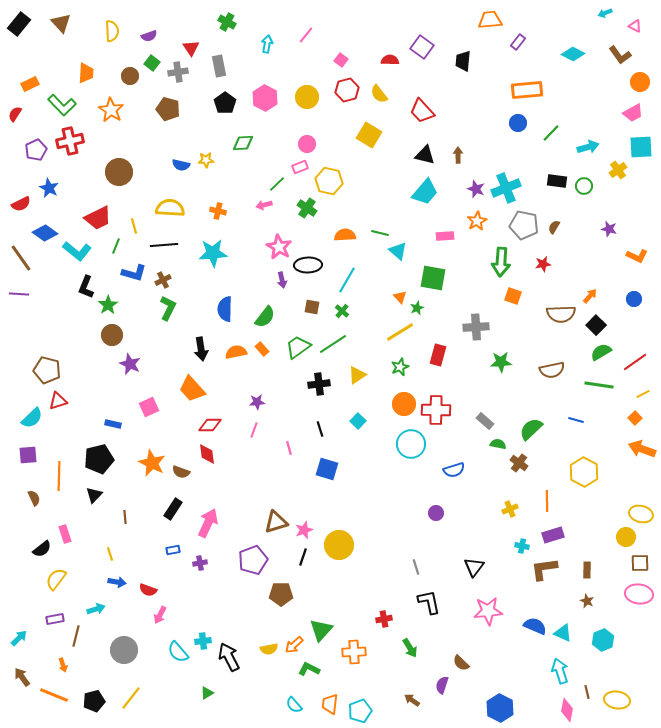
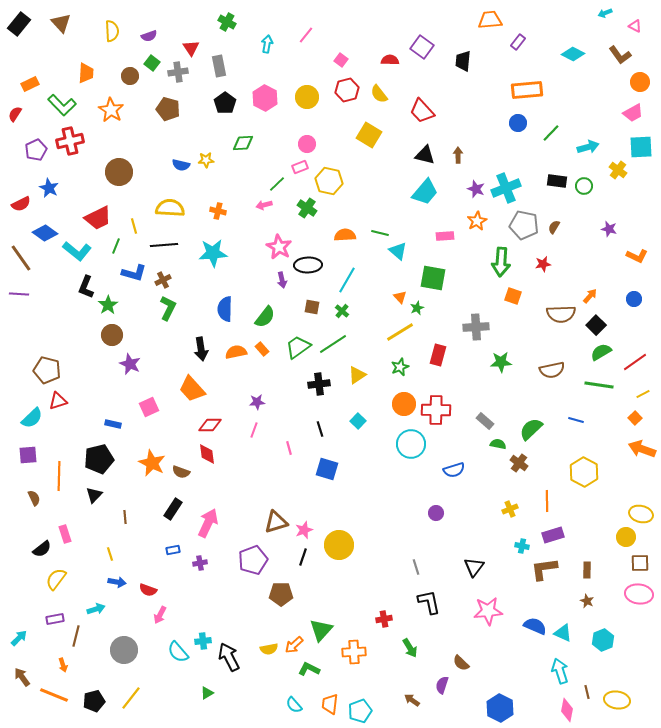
yellow cross at (618, 170): rotated 18 degrees counterclockwise
